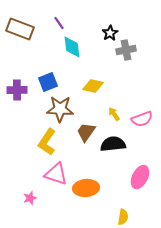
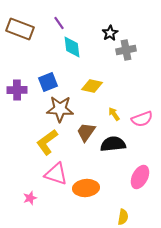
yellow diamond: moved 1 px left
yellow L-shape: rotated 20 degrees clockwise
